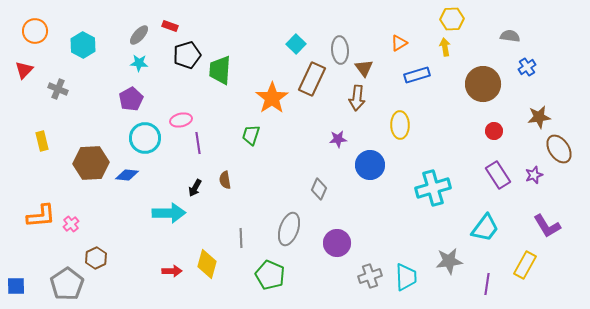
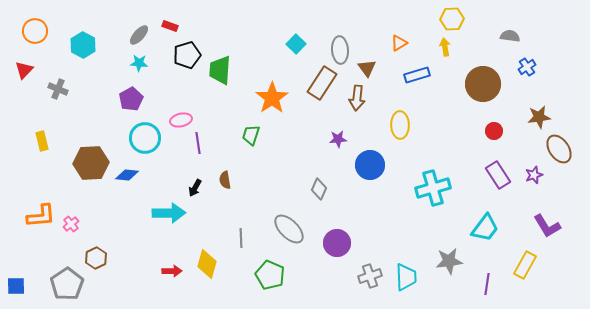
brown triangle at (364, 68): moved 3 px right
brown rectangle at (312, 79): moved 10 px right, 4 px down; rotated 8 degrees clockwise
gray ellipse at (289, 229): rotated 64 degrees counterclockwise
